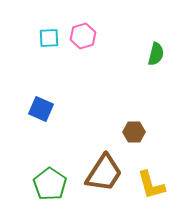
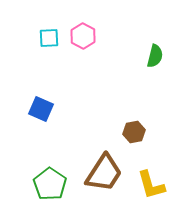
pink hexagon: rotated 15 degrees counterclockwise
green semicircle: moved 1 px left, 2 px down
brown hexagon: rotated 10 degrees counterclockwise
